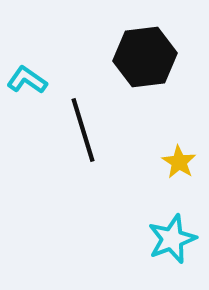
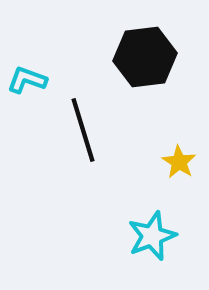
cyan L-shape: rotated 15 degrees counterclockwise
cyan star: moved 20 px left, 3 px up
